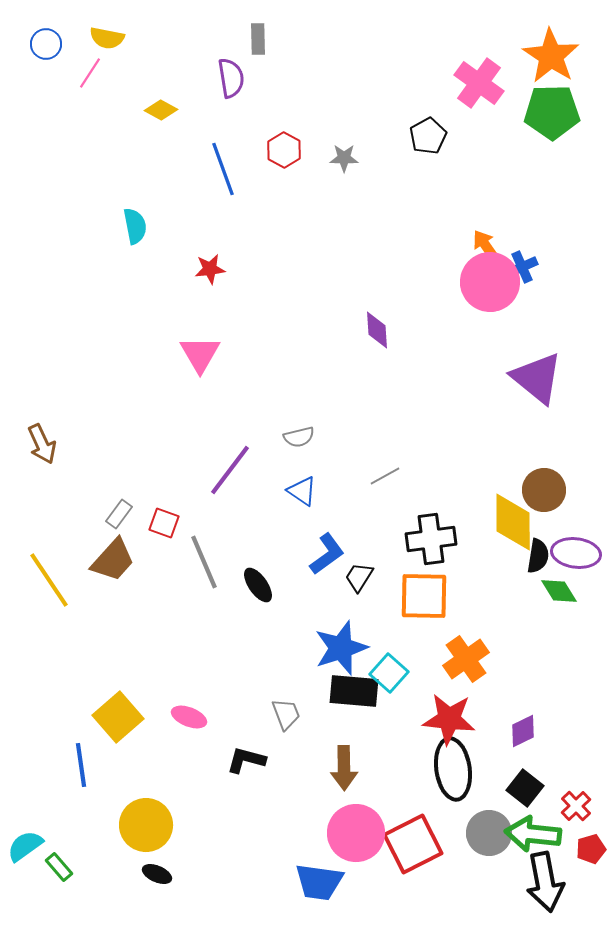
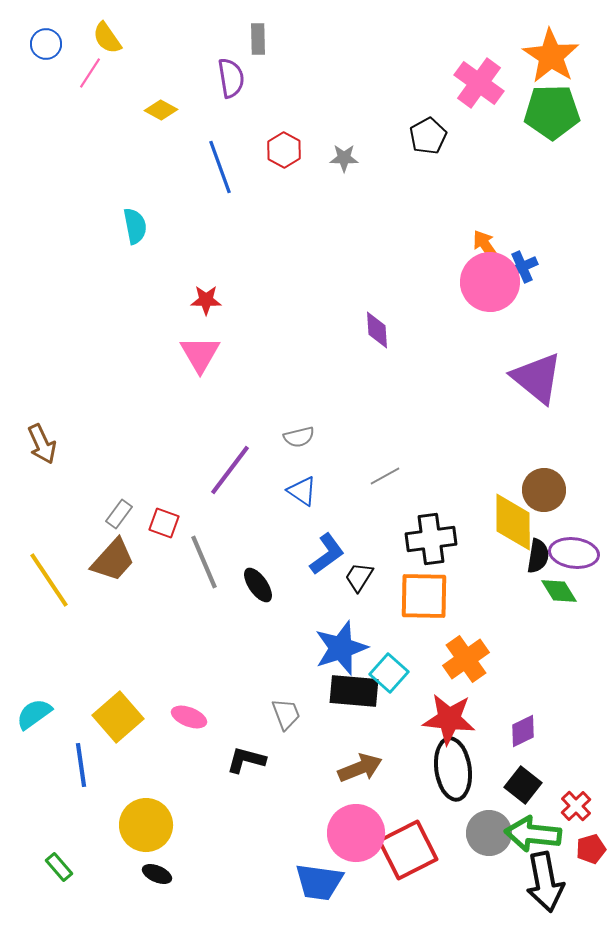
yellow semicircle at (107, 38): rotated 44 degrees clockwise
blue line at (223, 169): moved 3 px left, 2 px up
red star at (210, 269): moved 4 px left, 31 px down; rotated 8 degrees clockwise
purple ellipse at (576, 553): moved 2 px left
brown arrow at (344, 768): moved 16 px right; rotated 111 degrees counterclockwise
black square at (525, 788): moved 2 px left, 3 px up
red square at (413, 844): moved 5 px left, 6 px down
cyan semicircle at (25, 846): moved 9 px right, 132 px up
